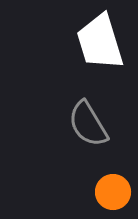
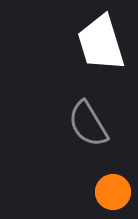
white trapezoid: moved 1 px right, 1 px down
